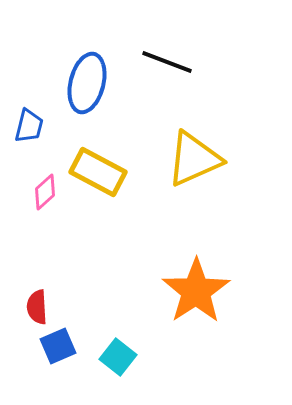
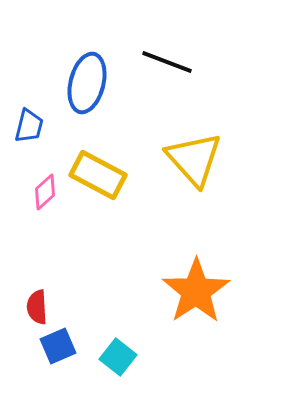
yellow triangle: rotated 48 degrees counterclockwise
yellow rectangle: moved 3 px down
